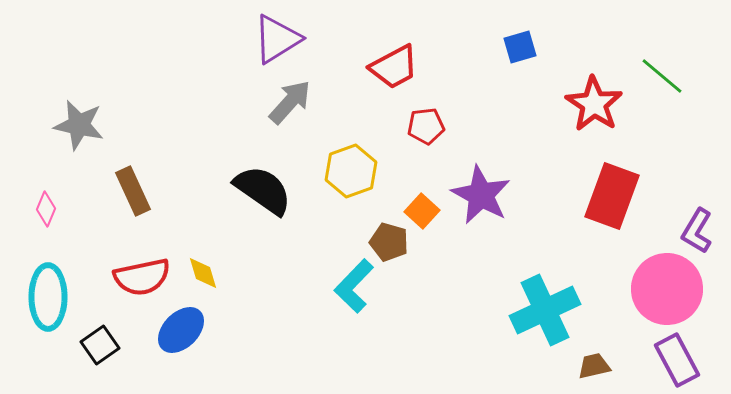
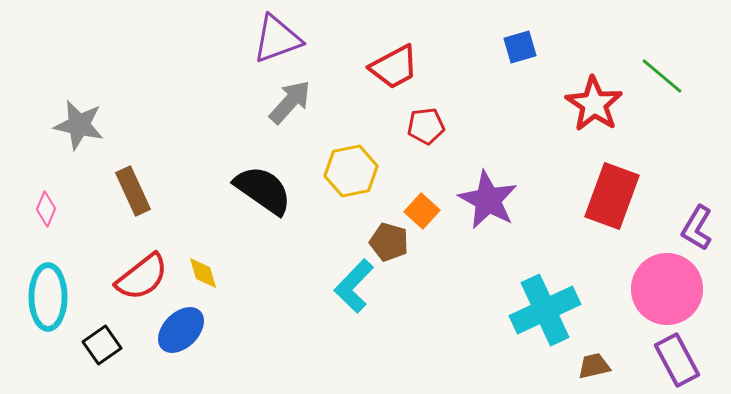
purple triangle: rotated 12 degrees clockwise
yellow hexagon: rotated 9 degrees clockwise
purple star: moved 7 px right, 5 px down
purple L-shape: moved 3 px up
red semicircle: rotated 26 degrees counterclockwise
black square: moved 2 px right
